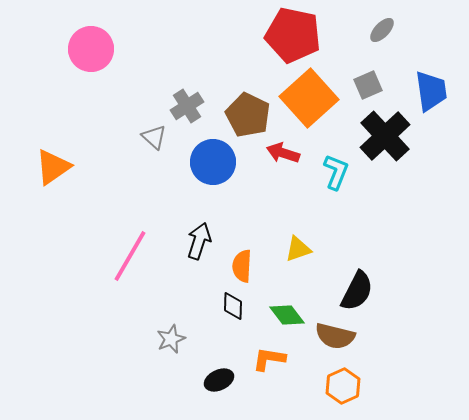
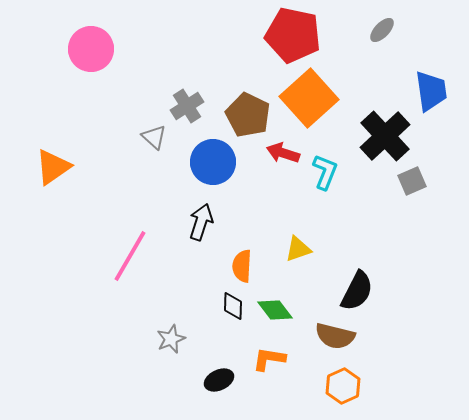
gray square: moved 44 px right, 96 px down
cyan L-shape: moved 11 px left
black arrow: moved 2 px right, 19 px up
green diamond: moved 12 px left, 5 px up
